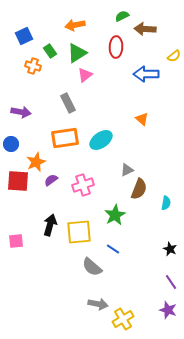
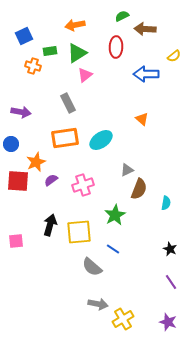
green rectangle: rotated 64 degrees counterclockwise
purple star: moved 12 px down
